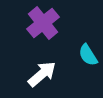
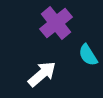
purple cross: moved 13 px right
